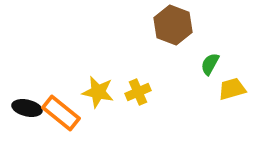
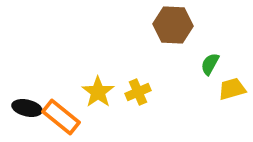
brown hexagon: rotated 18 degrees counterclockwise
yellow star: rotated 24 degrees clockwise
orange rectangle: moved 4 px down
